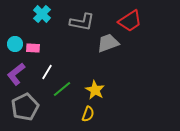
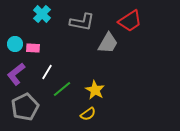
gray trapezoid: rotated 140 degrees clockwise
yellow semicircle: rotated 35 degrees clockwise
